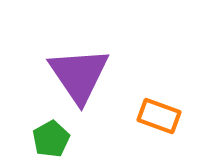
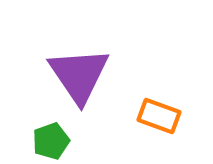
green pentagon: moved 2 px down; rotated 9 degrees clockwise
